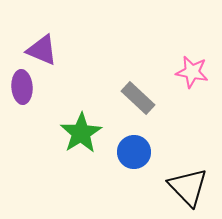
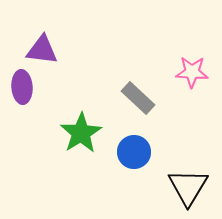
purple triangle: rotated 16 degrees counterclockwise
pink star: rotated 8 degrees counterclockwise
black triangle: rotated 15 degrees clockwise
